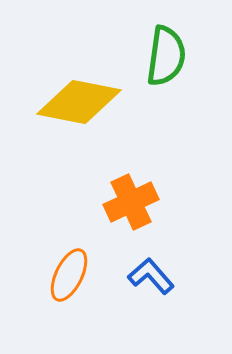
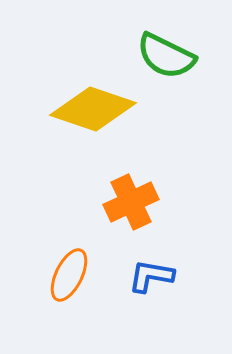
green semicircle: rotated 108 degrees clockwise
yellow diamond: moved 14 px right, 7 px down; rotated 8 degrees clockwise
blue L-shape: rotated 39 degrees counterclockwise
